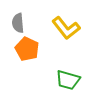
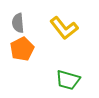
yellow L-shape: moved 2 px left
orange pentagon: moved 5 px left; rotated 20 degrees clockwise
